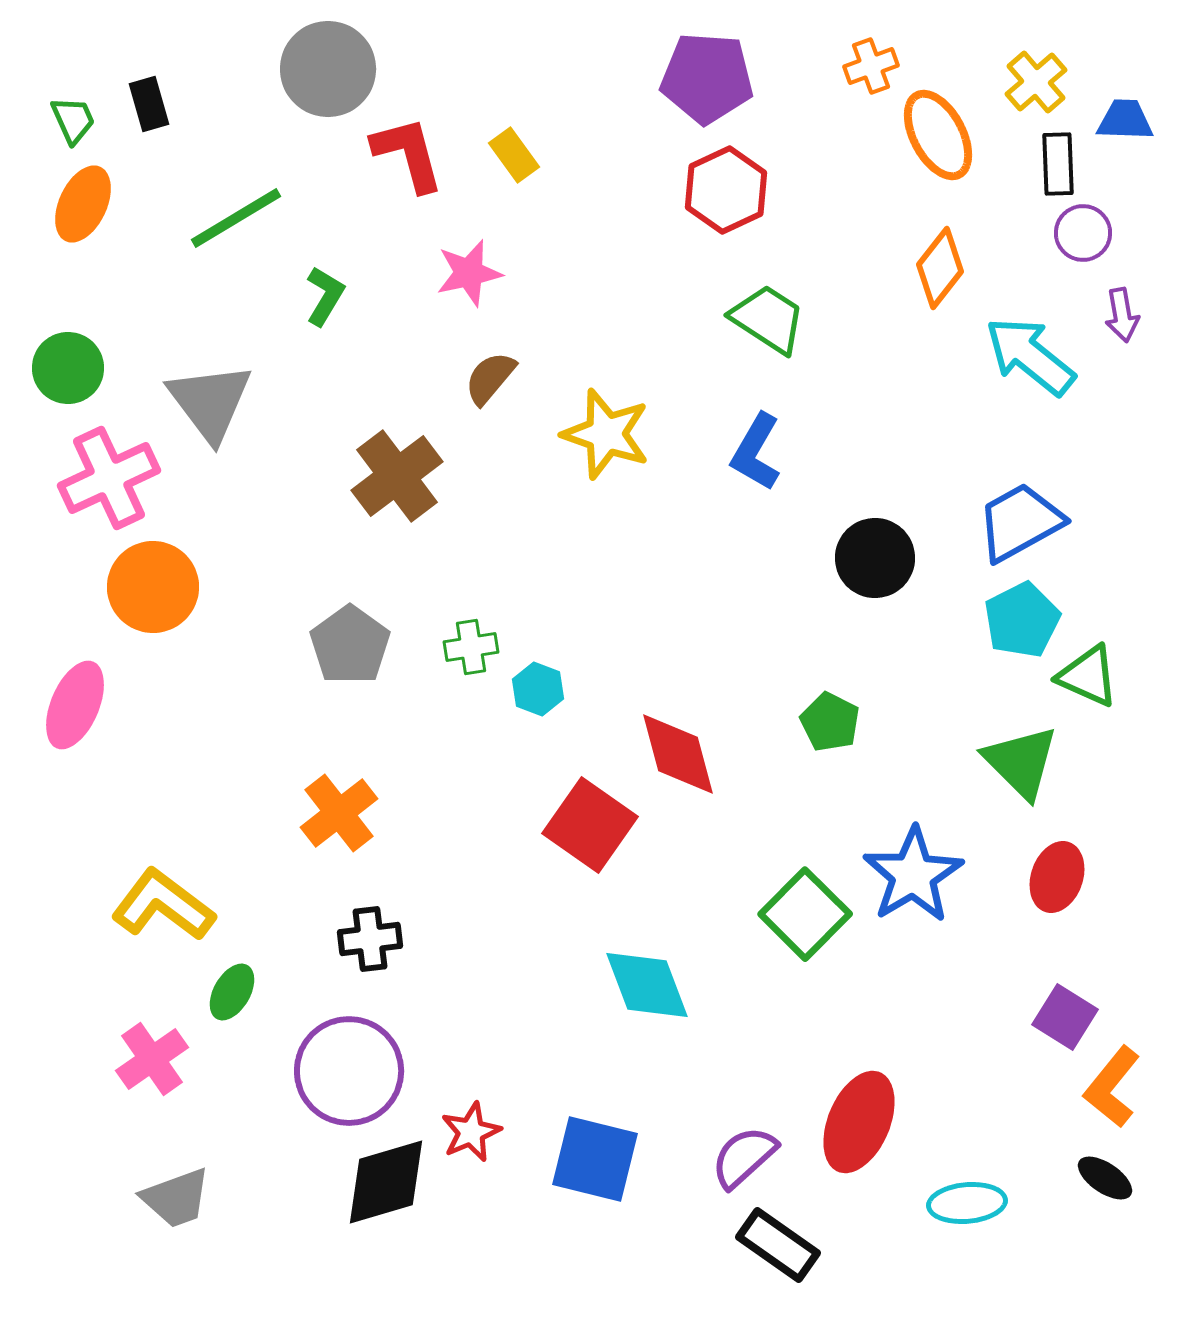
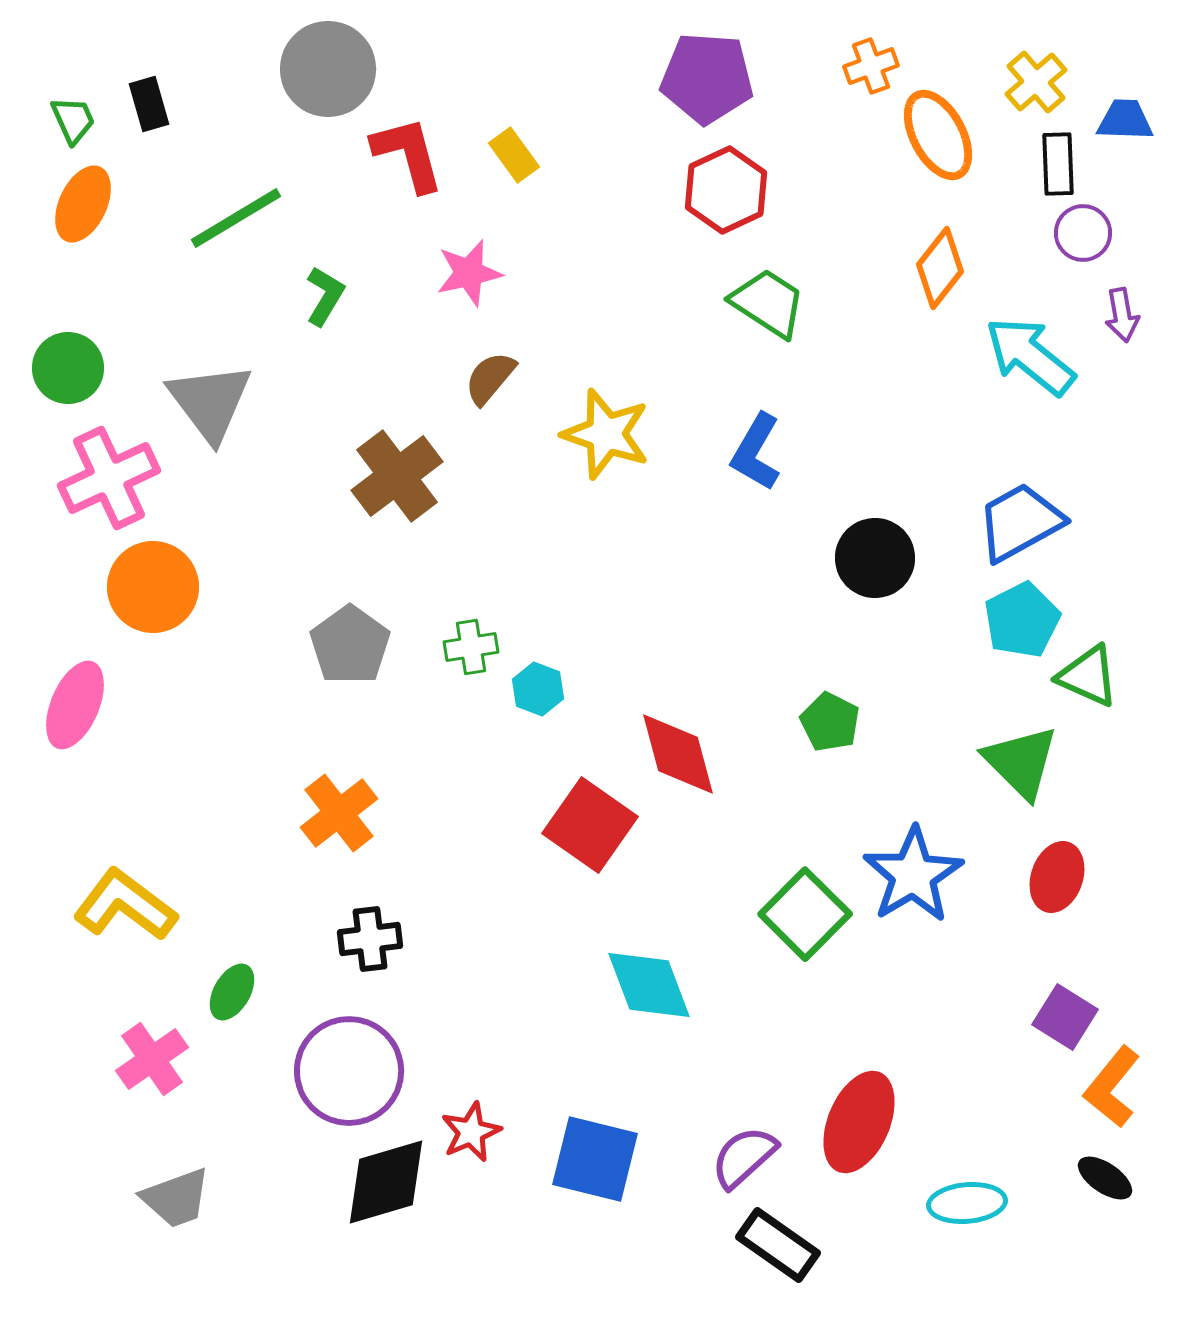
green trapezoid at (768, 319): moved 16 px up
yellow L-shape at (163, 905): moved 38 px left
cyan diamond at (647, 985): moved 2 px right
